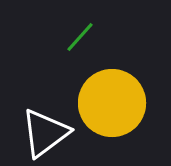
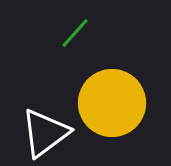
green line: moved 5 px left, 4 px up
